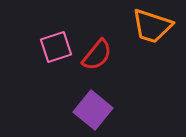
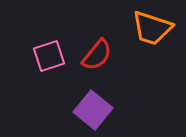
orange trapezoid: moved 2 px down
pink square: moved 7 px left, 9 px down
